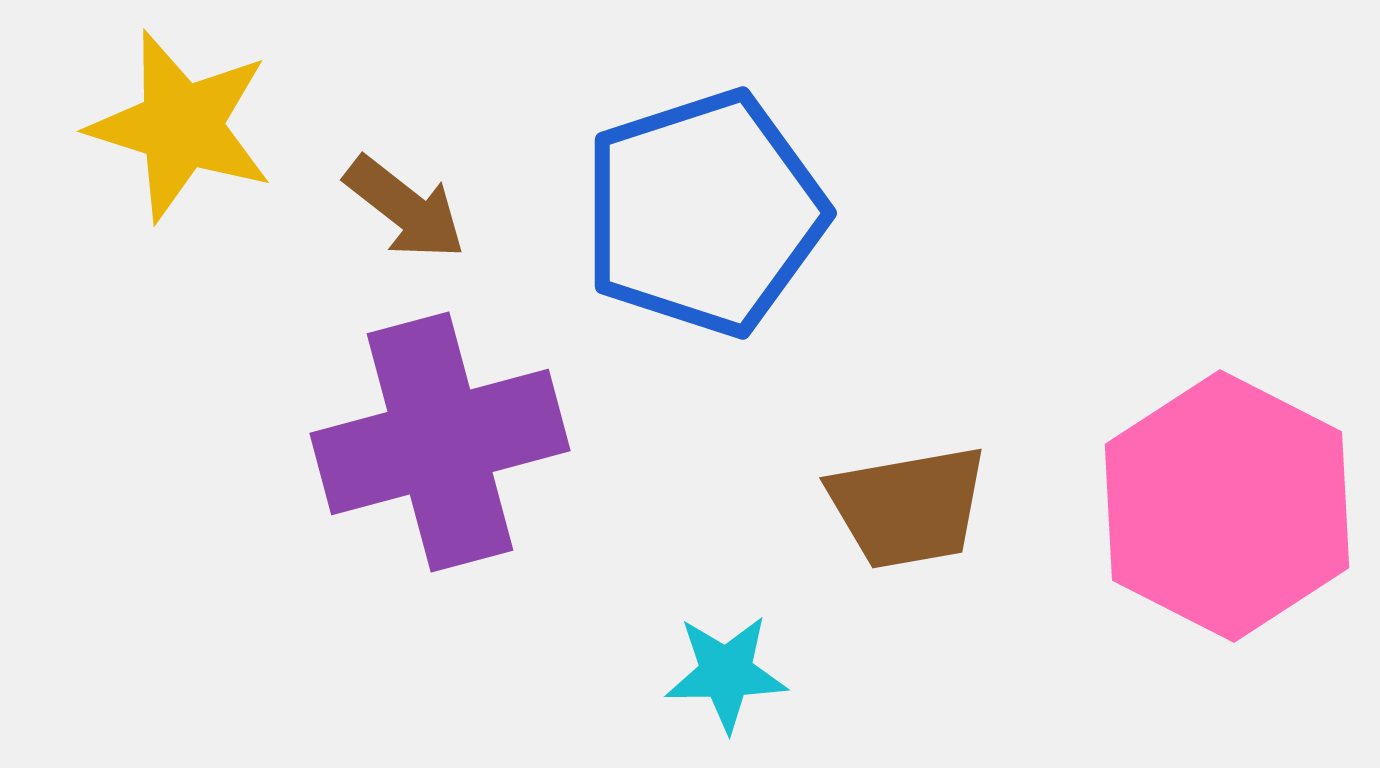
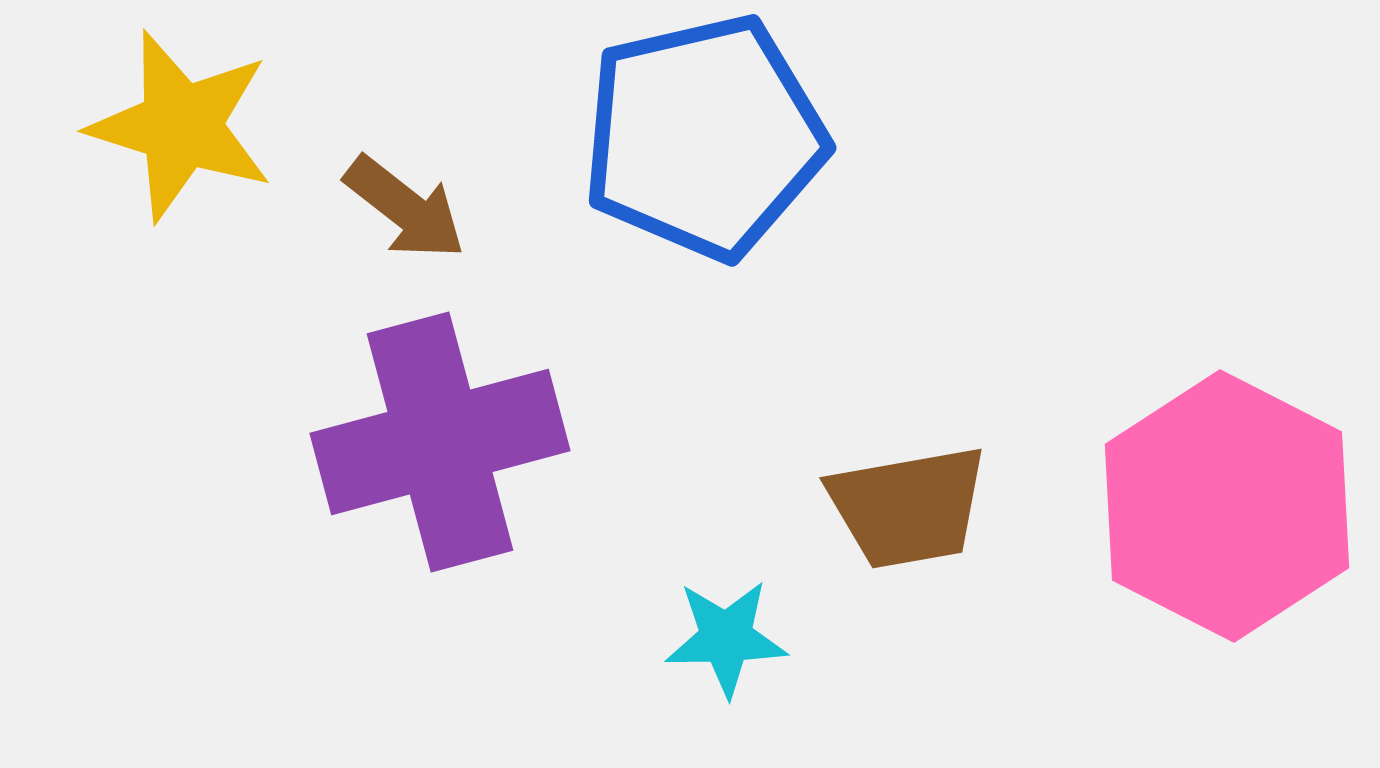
blue pentagon: moved 76 px up; rotated 5 degrees clockwise
cyan star: moved 35 px up
